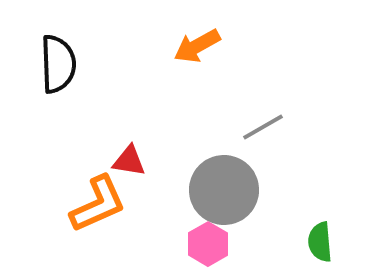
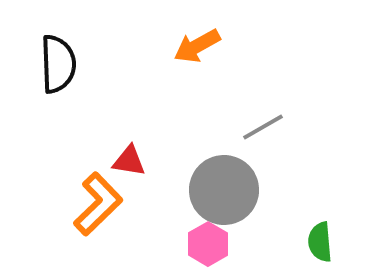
orange L-shape: rotated 20 degrees counterclockwise
